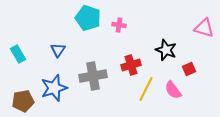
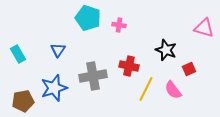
red cross: moved 2 px left, 1 px down; rotated 30 degrees clockwise
